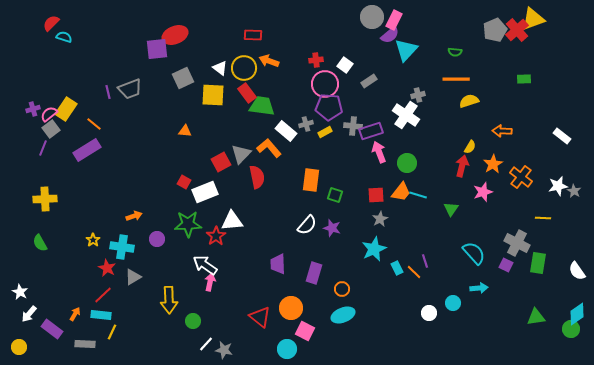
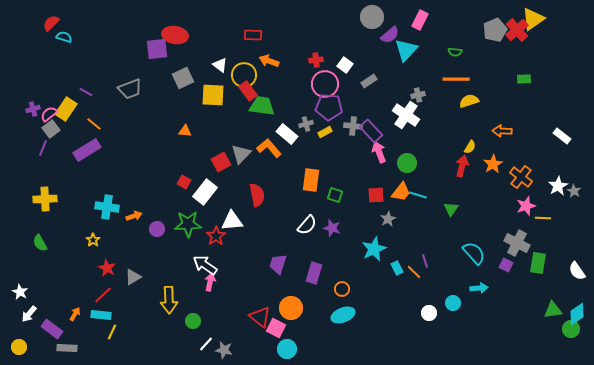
yellow triangle at (533, 19): rotated 15 degrees counterclockwise
pink rectangle at (394, 20): moved 26 px right
red ellipse at (175, 35): rotated 30 degrees clockwise
white triangle at (220, 68): moved 3 px up
yellow circle at (244, 68): moved 7 px down
purple line at (108, 92): moved 22 px left; rotated 48 degrees counterclockwise
red rectangle at (247, 93): moved 1 px right, 2 px up
white rectangle at (286, 131): moved 1 px right, 3 px down
purple rectangle at (371, 131): rotated 65 degrees clockwise
red semicircle at (257, 177): moved 18 px down
white star at (558, 186): rotated 18 degrees counterclockwise
white rectangle at (205, 192): rotated 30 degrees counterclockwise
pink star at (483, 192): moved 43 px right, 14 px down
gray star at (380, 219): moved 8 px right
purple circle at (157, 239): moved 10 px up
cyan cross at (122, 247): moved 15 px left, 40 px up
purple trapezoid at (278, 264): rotated 20 degrees clockwise
green triangle at (536, 317): moved 17 px right, 7 px up
pink square at (305, 331): moved 29 px left, 3 px up
gray rectangle at (85, 344): moved 18 px left, 4 px down
